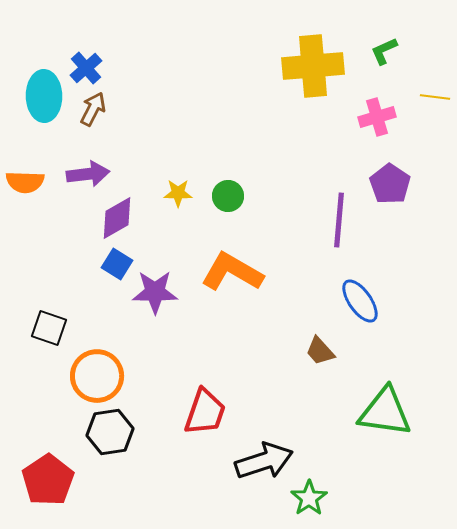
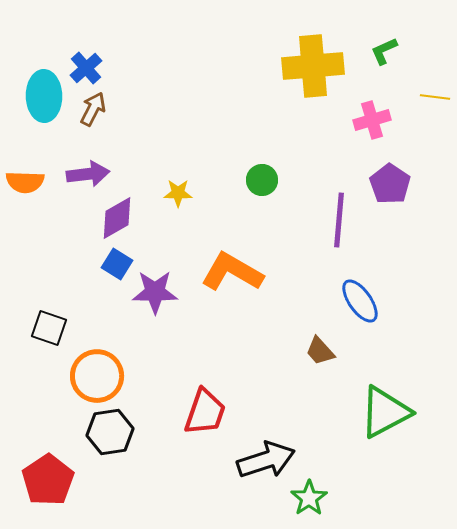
pink cross: moved 5 px left, 3 px down
green circle: moved 34 px right, 16 px up
green triangle: rotated 36 degrees counterclockwise
black arrow: moved 2 px right, 1 px up
